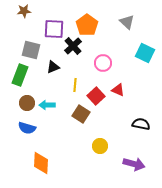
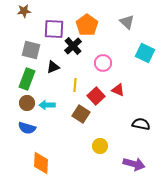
green rectangle: moved 7 px right, 4 px down
